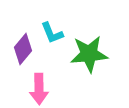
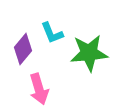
green star: moved 1 px up
pink arrow: rotated 16 degrees counterclockwise
